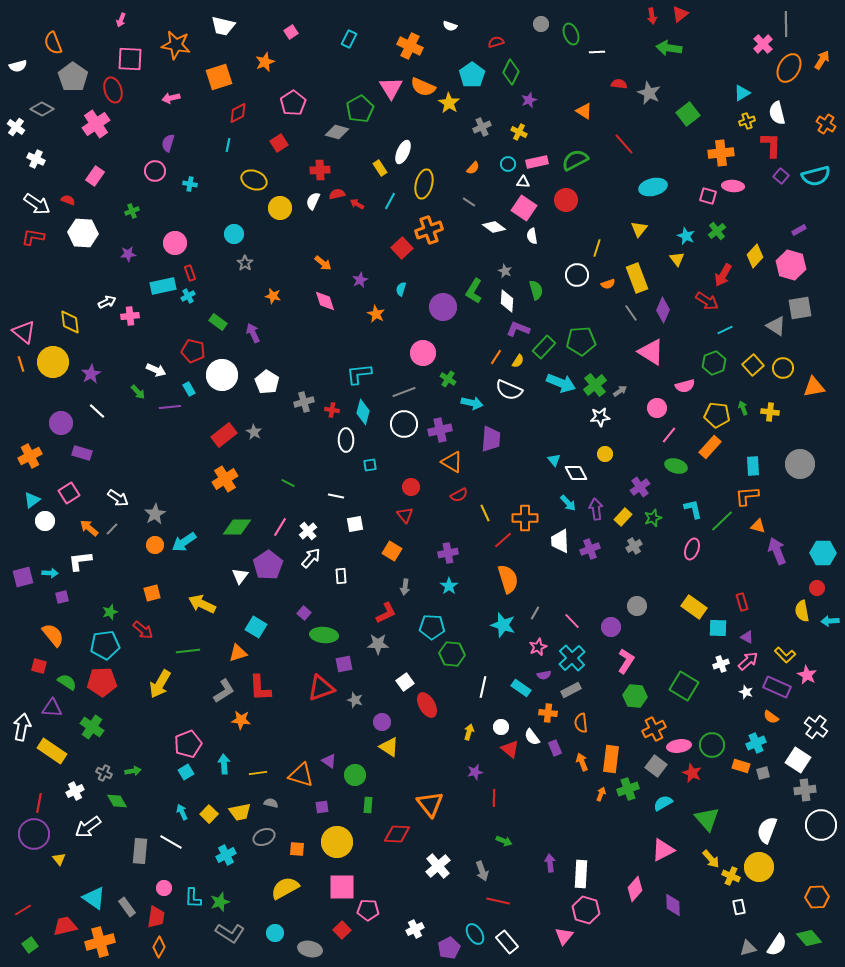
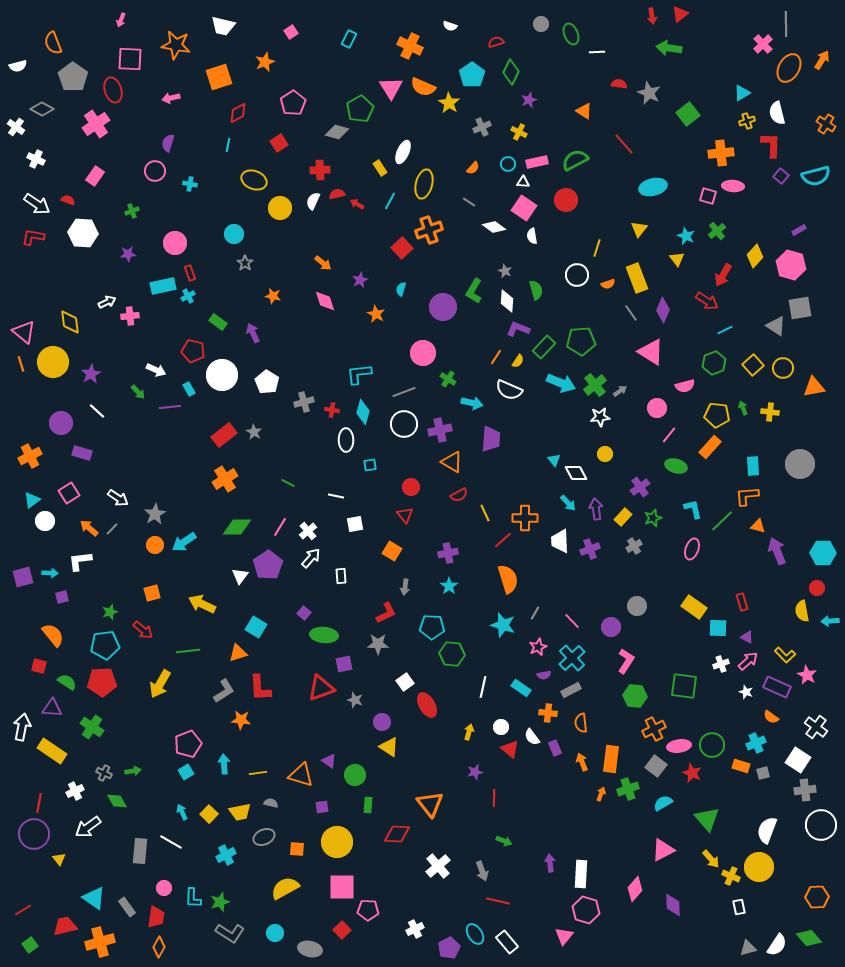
green square at (684, 686): rotated 24 degrees counterclockwise
